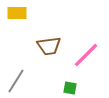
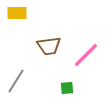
green square: moved 3 px left; rotated 16 degrees counterclockwise
